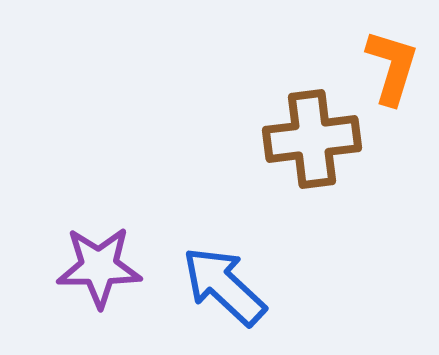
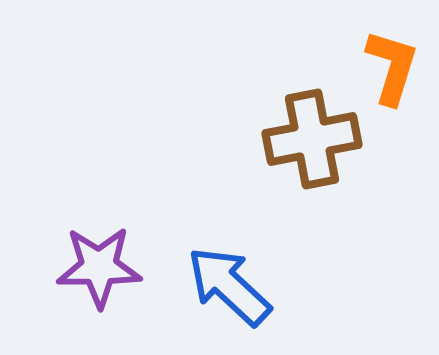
brown cross: rotated 4 degrees counterclockwise
blue arrow: moved 5 px right
